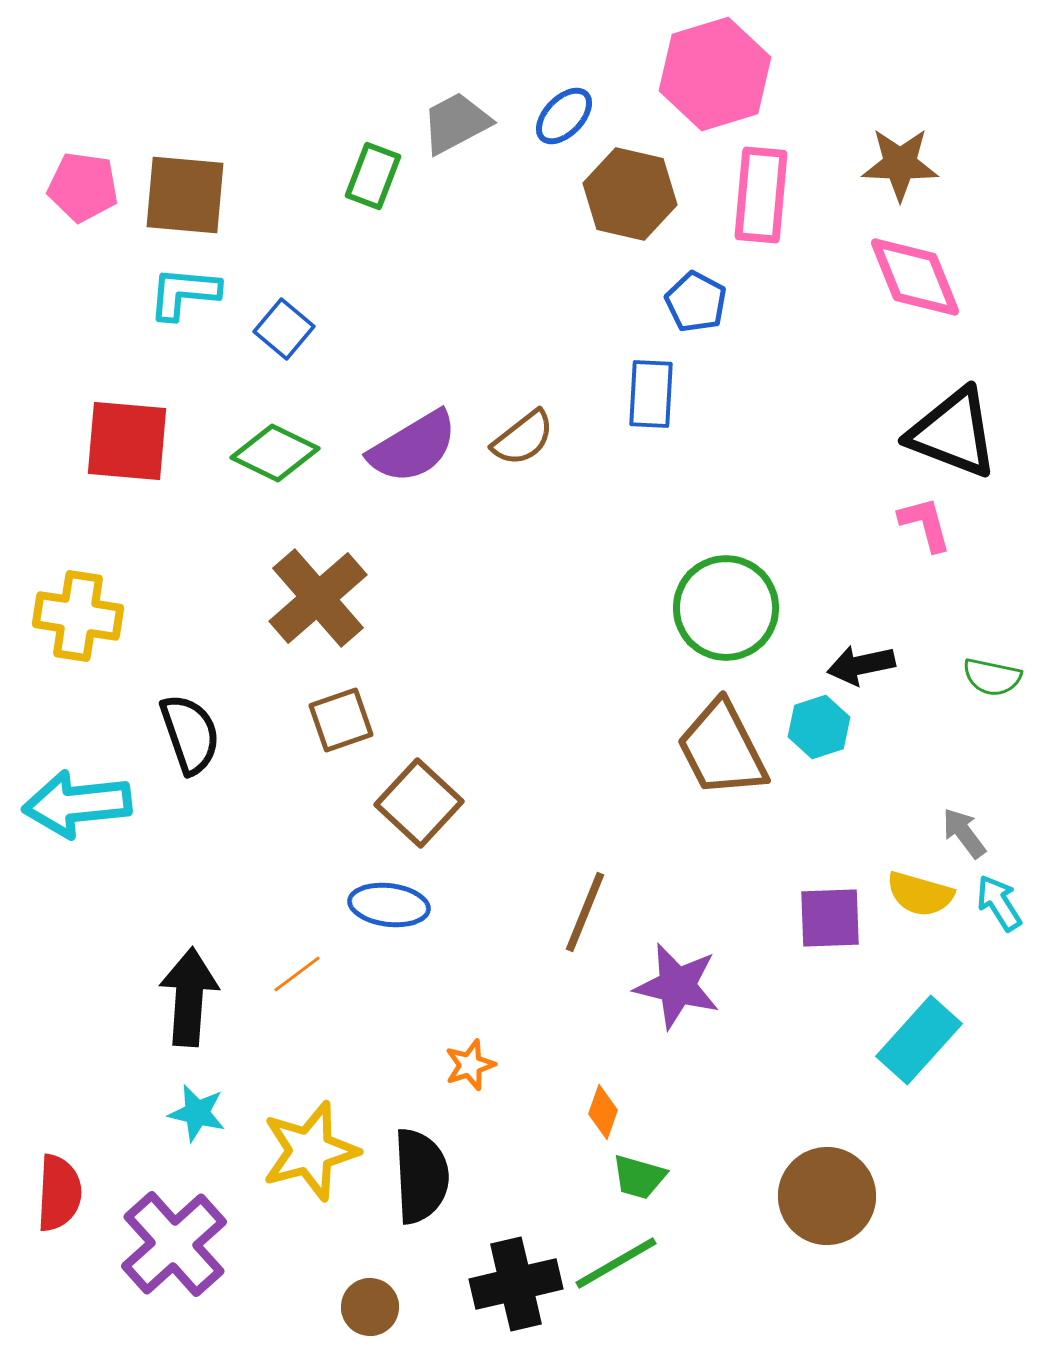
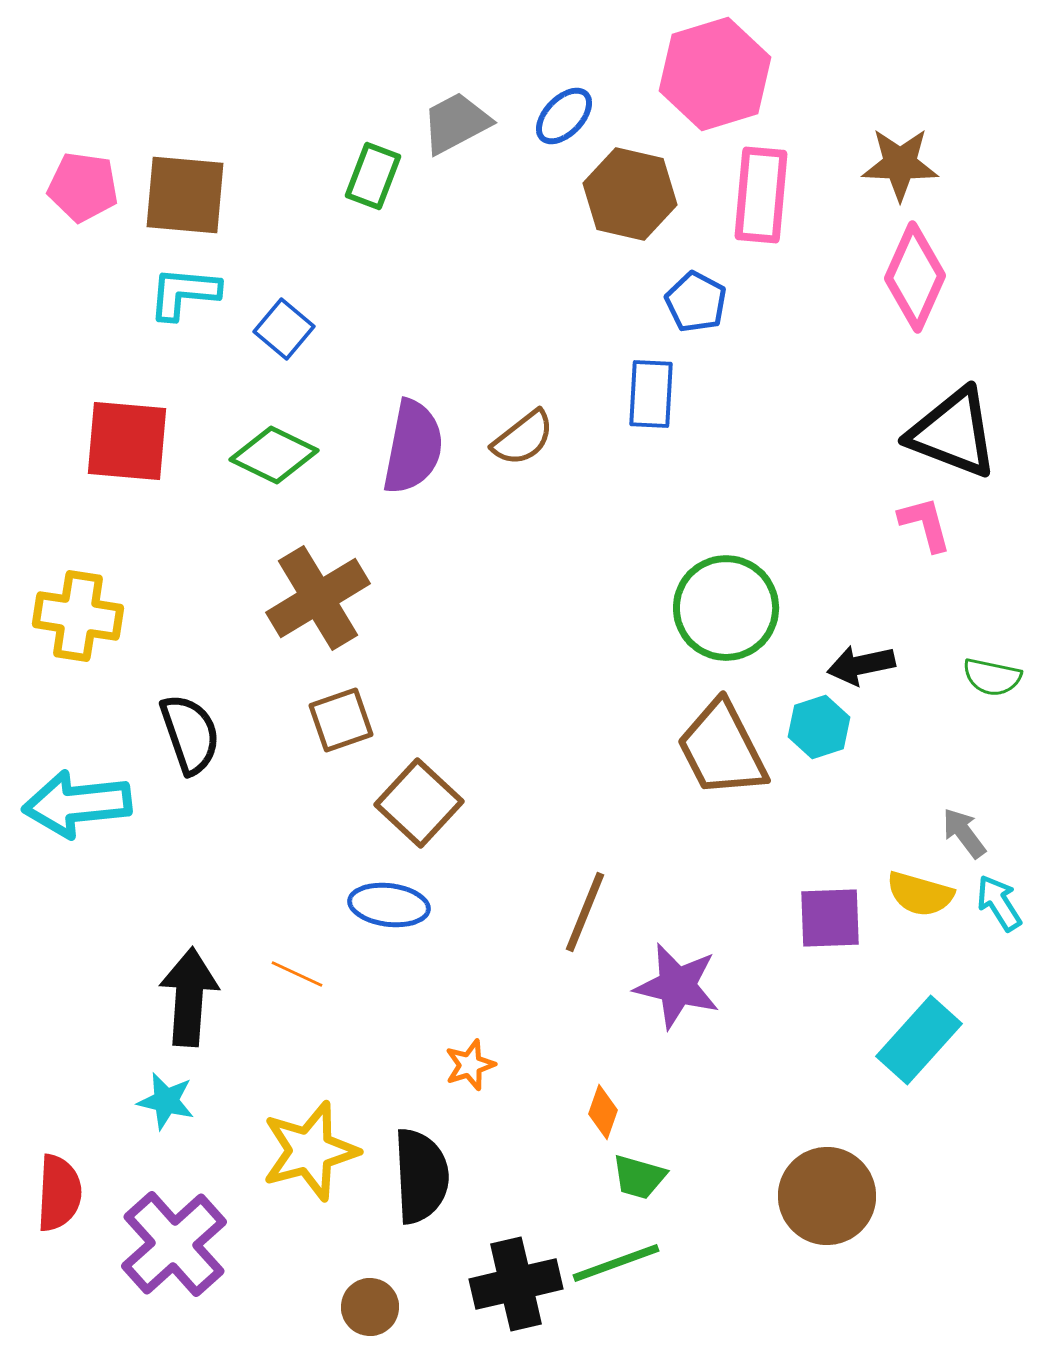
pink diamond at (915, 277): rotated 46 degrees clockwise
purple semicircle at (413, 447): rotated 48 degrees counterclockwise
green diamond at (275, 453): moved 1 px left, 2 px down
brown cross at (318, 598): rotated 10 degrees clockwise
orange line at (297, 974): rotated 62 degrees clockwise
cyan star at (197, 1113): moved 31 px left, 12 px up
green line at (616, 1263): rotated 10 degrees clockwise
